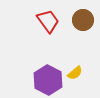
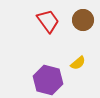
yellow semicircle: moved 3 px right, 10 px up
purple hexagon: rotated 12 degrees counterclockwise
